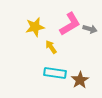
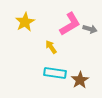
yellow star: moved 10 px left, 5 px up; rotated 18 degrees counterclockwise
